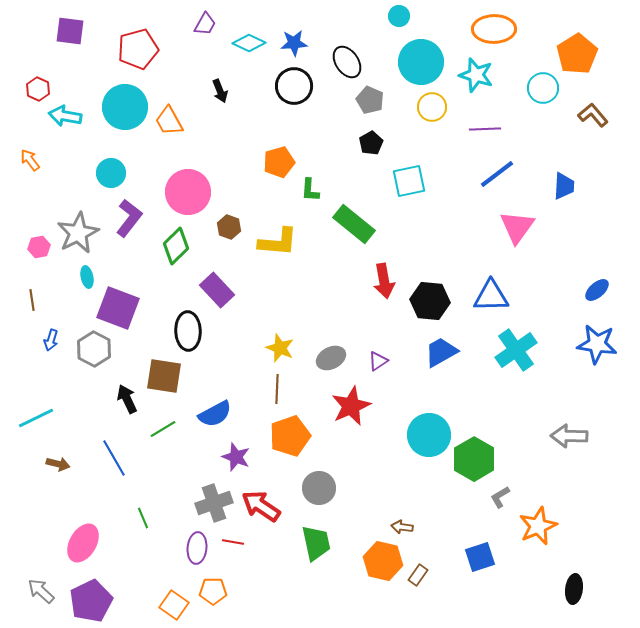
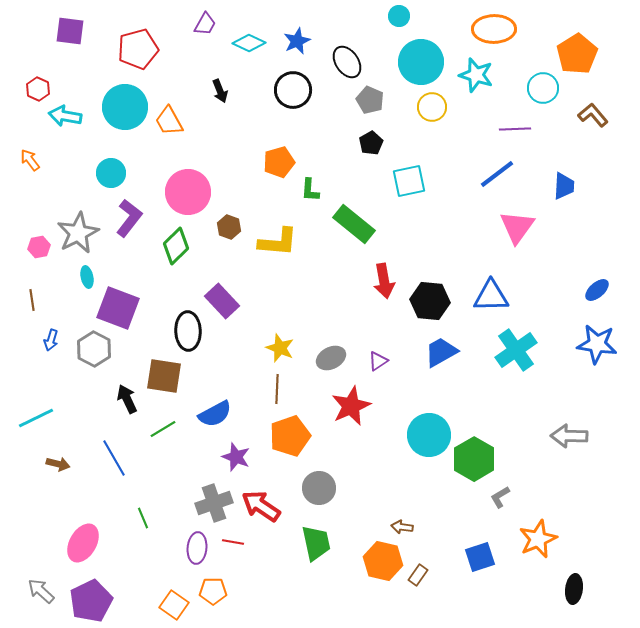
blue star at (294, 43): moved 3 px right, 2 px up; rotated 20 degrees counterclockwise
black circle at (294, 86): moved 1 px left, 4 px down
purple line at (485, 129): moved 30 px right
purple rectangle at (217, 290): moved 5 px right, 11 px down
orange star at (538, 526): moved 13 px down
